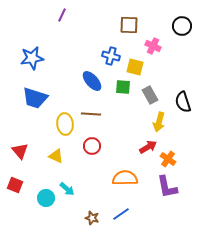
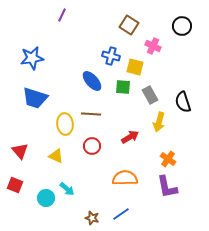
brown square: rotated 30 degrees clockwise
red arrow: moved 18 px left, 10 px up
